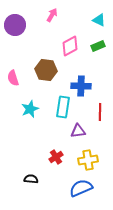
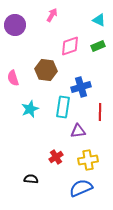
pink diamond: rotated 10 degrees clockwise
blue cross: moved 1 px down; rotated 18 degrees counterclockwise
